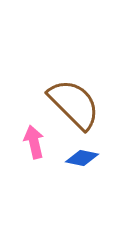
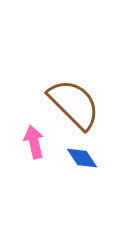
blue diamond: rotated 44 degrees clockwise
